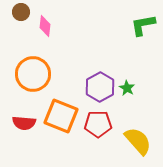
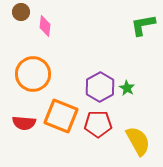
yellow semicircle: rotated 12 degrees clockwise
